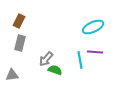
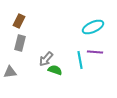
gray triangle: moved 2 px left, 3 px up
